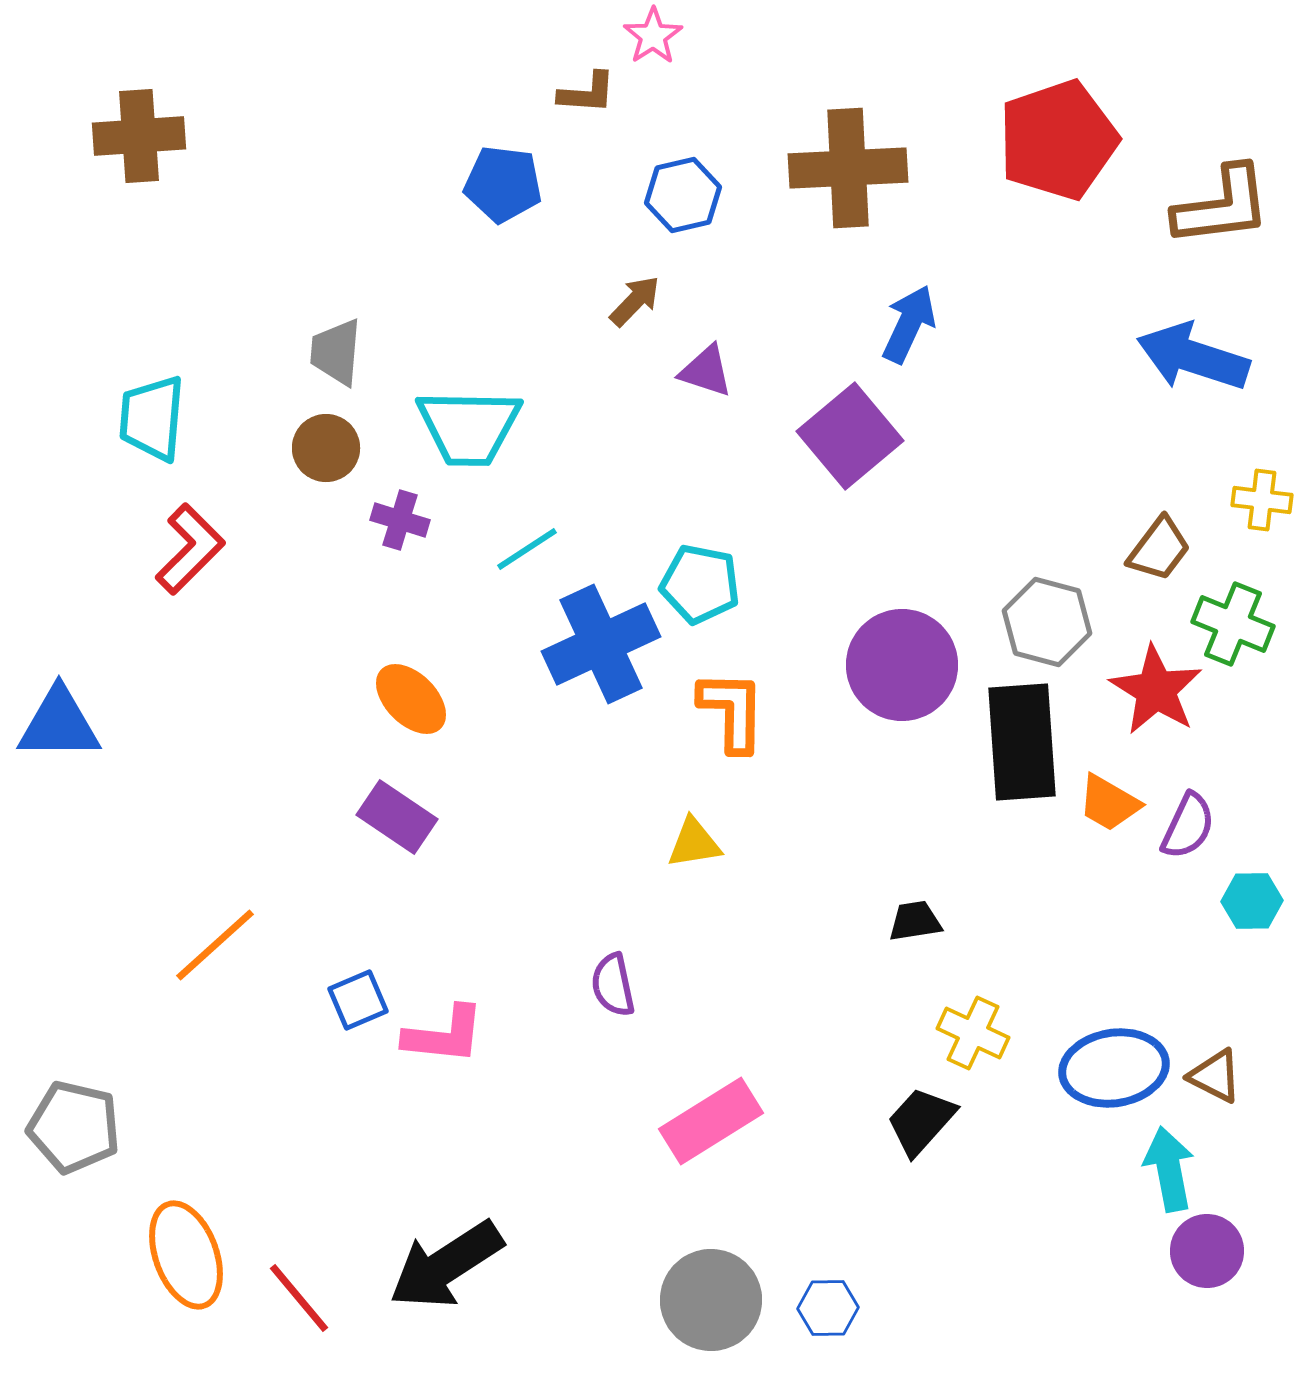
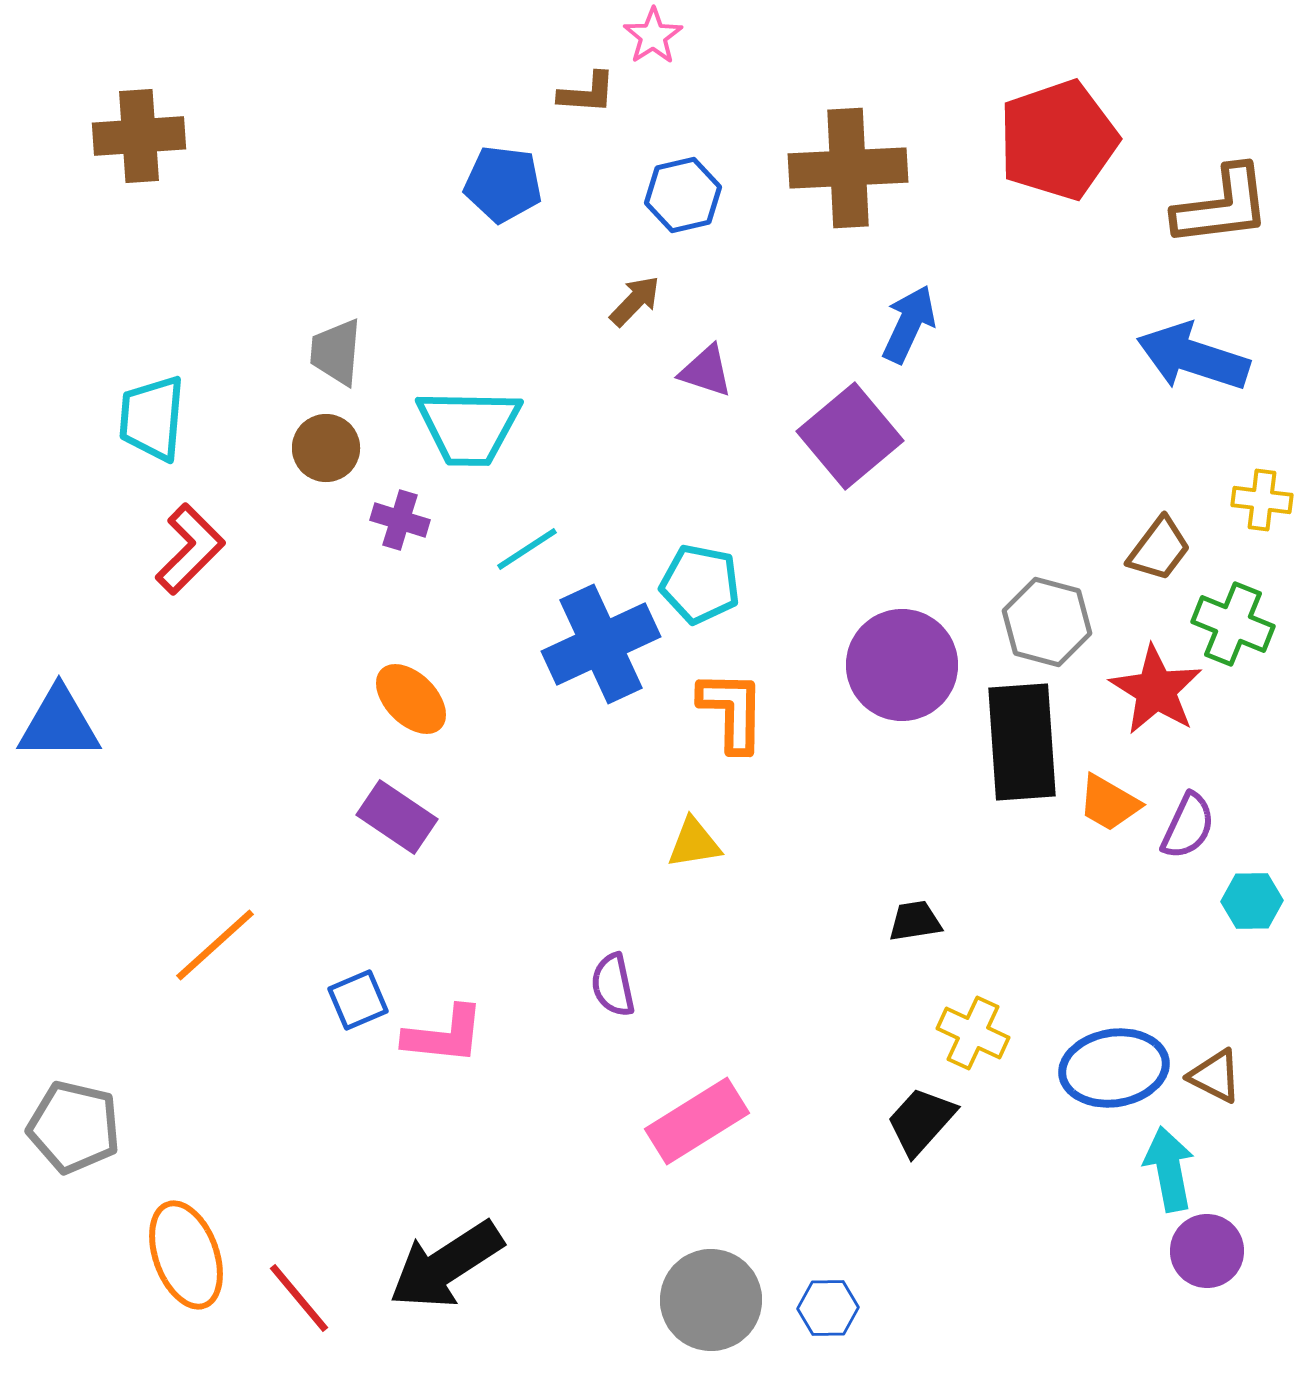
pink rectangle at (711, 1121): moved 14 px left
